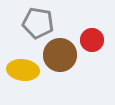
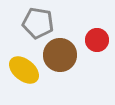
red circle: moved 5 px right
yellow ellipse: moved 1 px right; rotated 32 degrees clockwise
